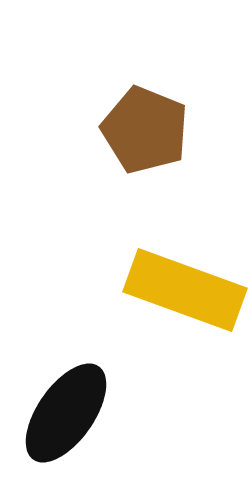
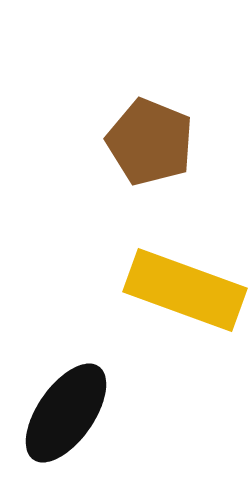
brown pentagon: moved 5 px right, 12 px down
